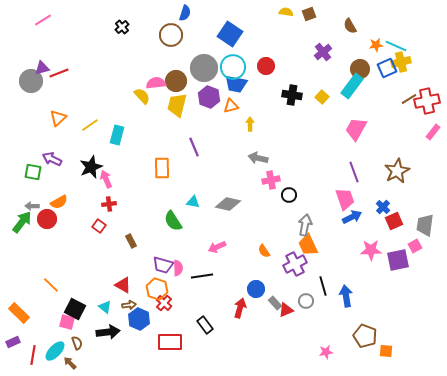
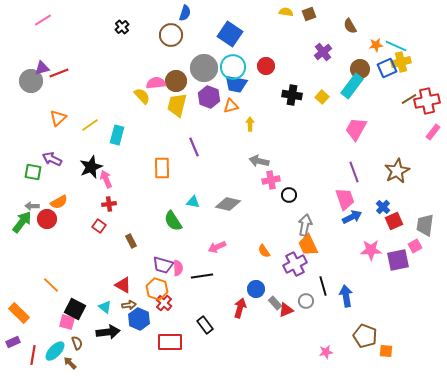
gray arrow at (258, 158): moved 1 px right, 3 px down
